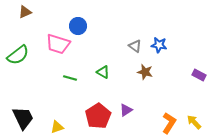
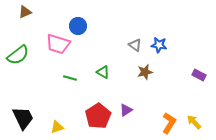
gray triangle: moved 1 px up
brown star: rotated 28 degrees counterclockwise
